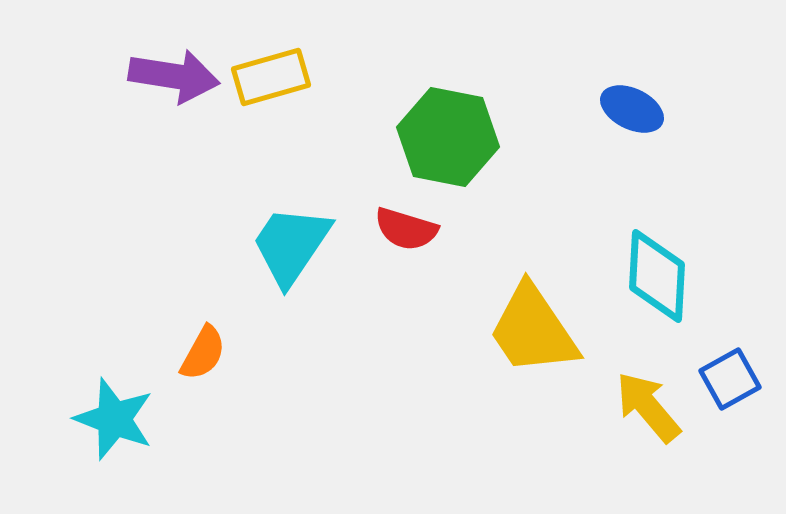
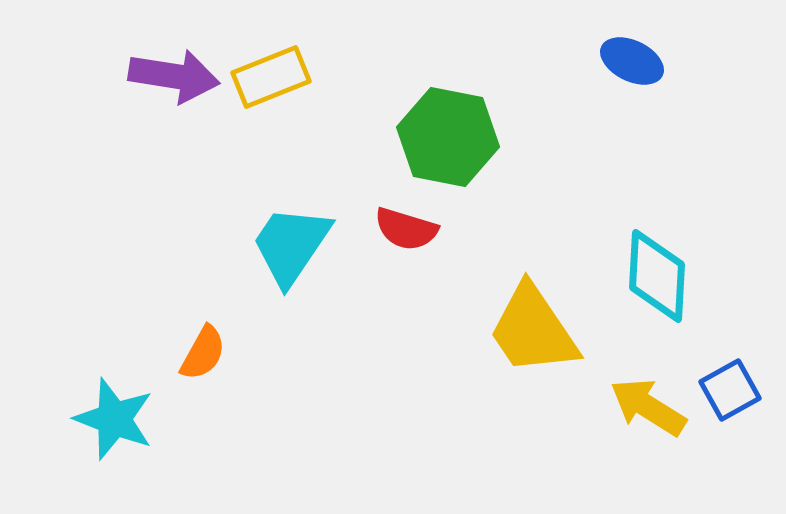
yellow rectangle: rotated 6 degrees counterclockwise
blue ellipse: moved 48 px up
blue square: moved 11 px down
yellow arrow: rotated 18 degrees counterclockwise
